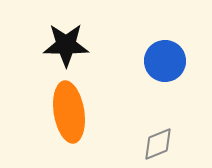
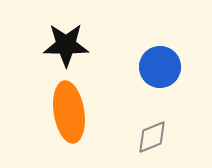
blue circle: moved 5 px left, 6 px down
gray diamond: moved 6 px left, 7 px up
